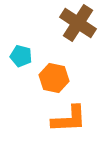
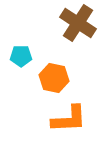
cyan pentagon: rotated 15 degrees counterclockwise
